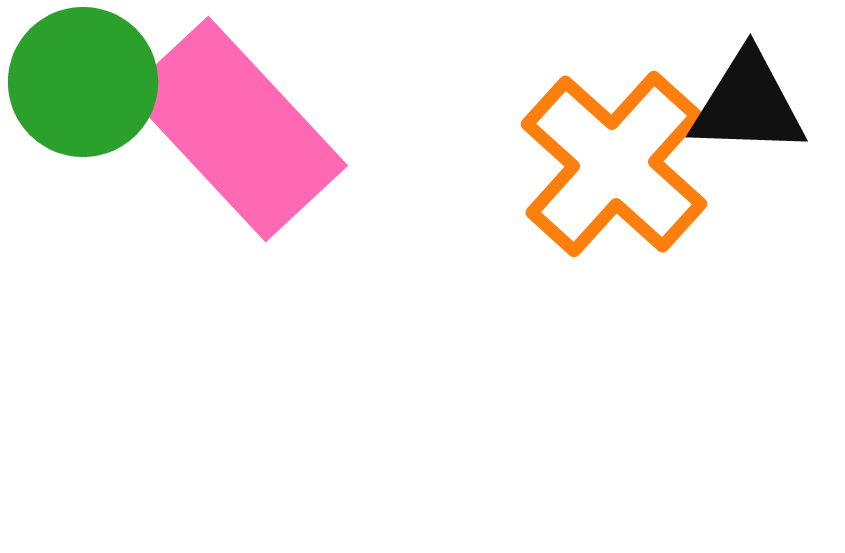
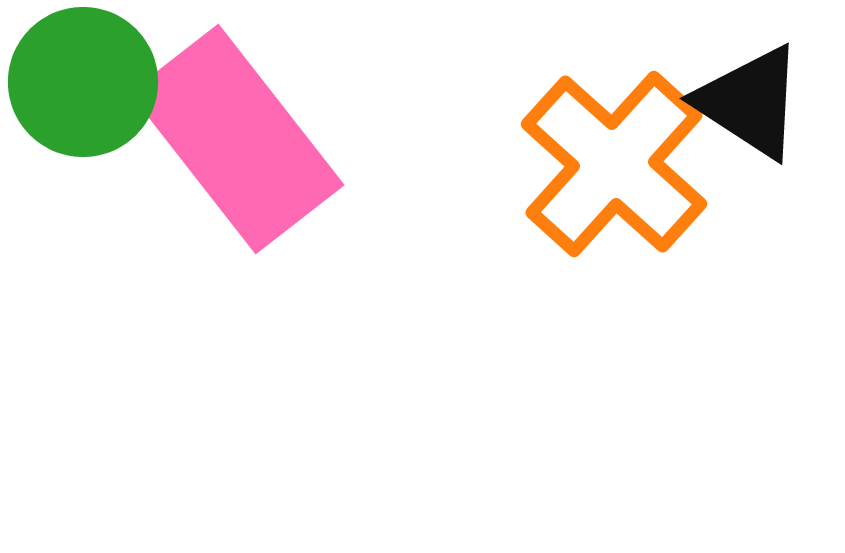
black triangle: moved 2 px right, 2 px up; rotated 31 degrees clockwise
pink rectangle: moved 10 px down; rotated 5 degrees clockwise
